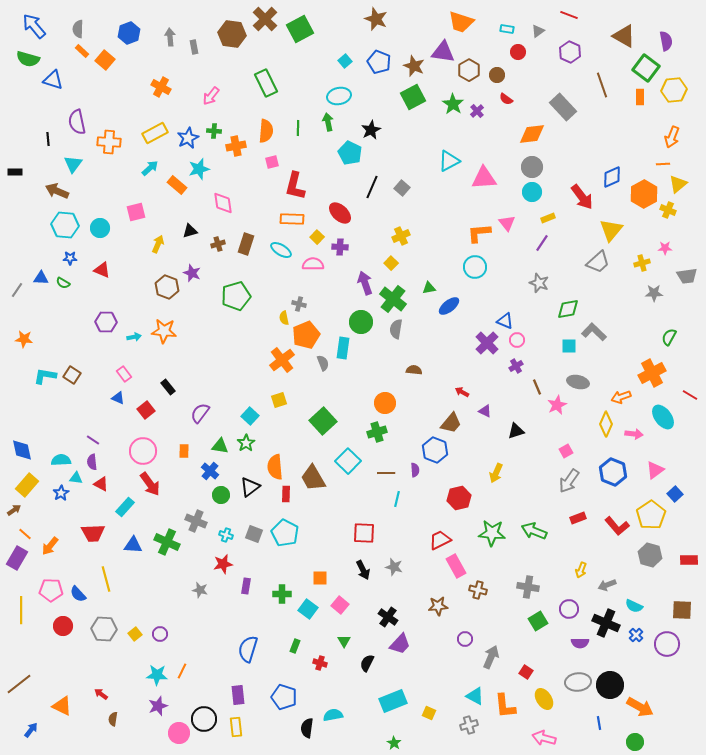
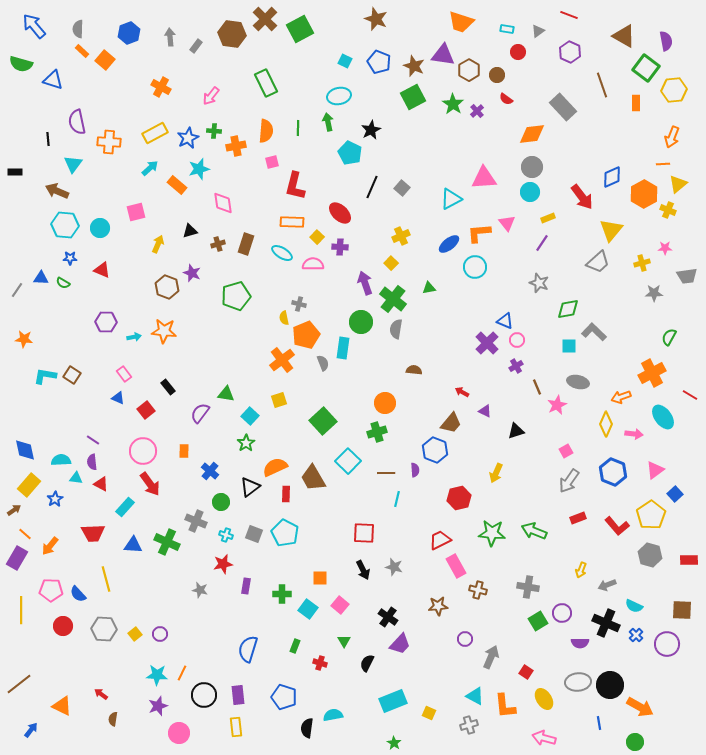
gray rectangle at (194, 47): moved 2 px right, 1 px up; rotated 48 degrees clockwise
purple triangle at (443, 52): moved 3 px down
green semicircle at (28, 59): moved 7 px left, 5 px down
cyan square at (345, 61): rotated 24 degrees counterclockwise
orange rectangle at (640, 97): moved 4 px left, 6 px down
cyan triangle at (449, 161): moved 2 px right, 38 px down
cyan circle at (532, 192): moved 2 px left
orange rectangle at (292, 219): moved 3 px down
cyan ellipse at (281, 250): moved 1 px right, 3 px down
blue ellipse at (449, 306): moved 62 px up
green triangle at (220, 446): moved 6 px right, 52 px up
blue diamond at (22, 450): moved 3 px right
orange semicircle at (275, 467): rotated 70 degrees clockwise
yellow rectangle at (27, 485): moved 2 px right
blue star at (61, 493): moved 6 px left, 6 px down
green circle at (221, 495): moved 7 px down
purple circle at (569, 609): moved 7 px left, 4 px down
orange line at (182, 671): moved 2 px down
black circle at (204, 719): moved 24 px up
